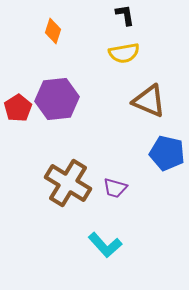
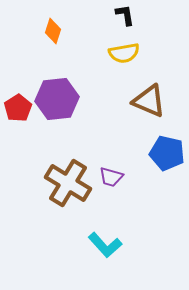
purple trapezoid: moved 4 px left, 11 px up
